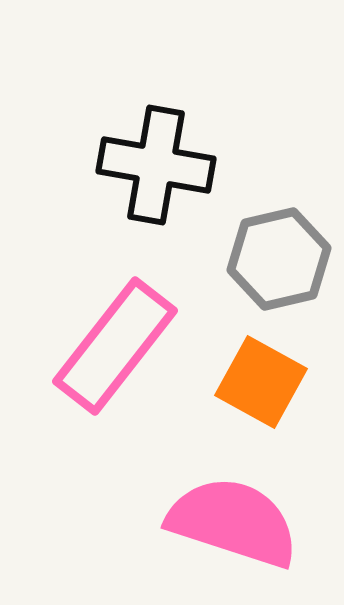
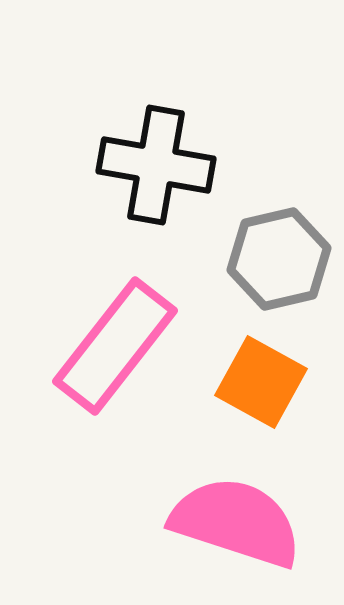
pink semicircle: moved 3 px right
